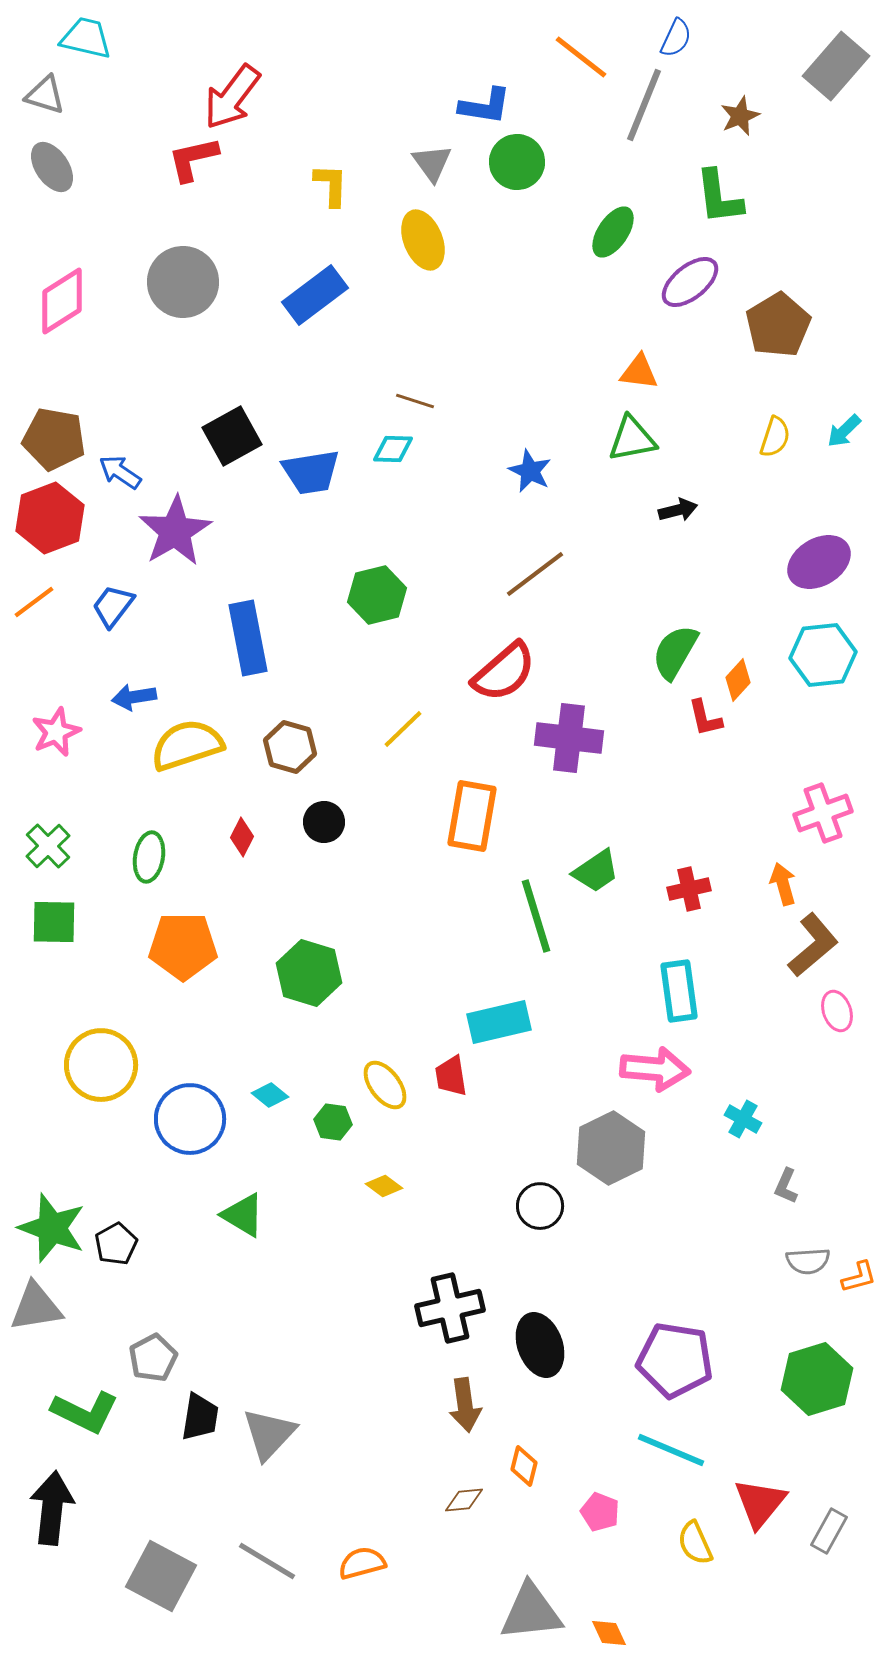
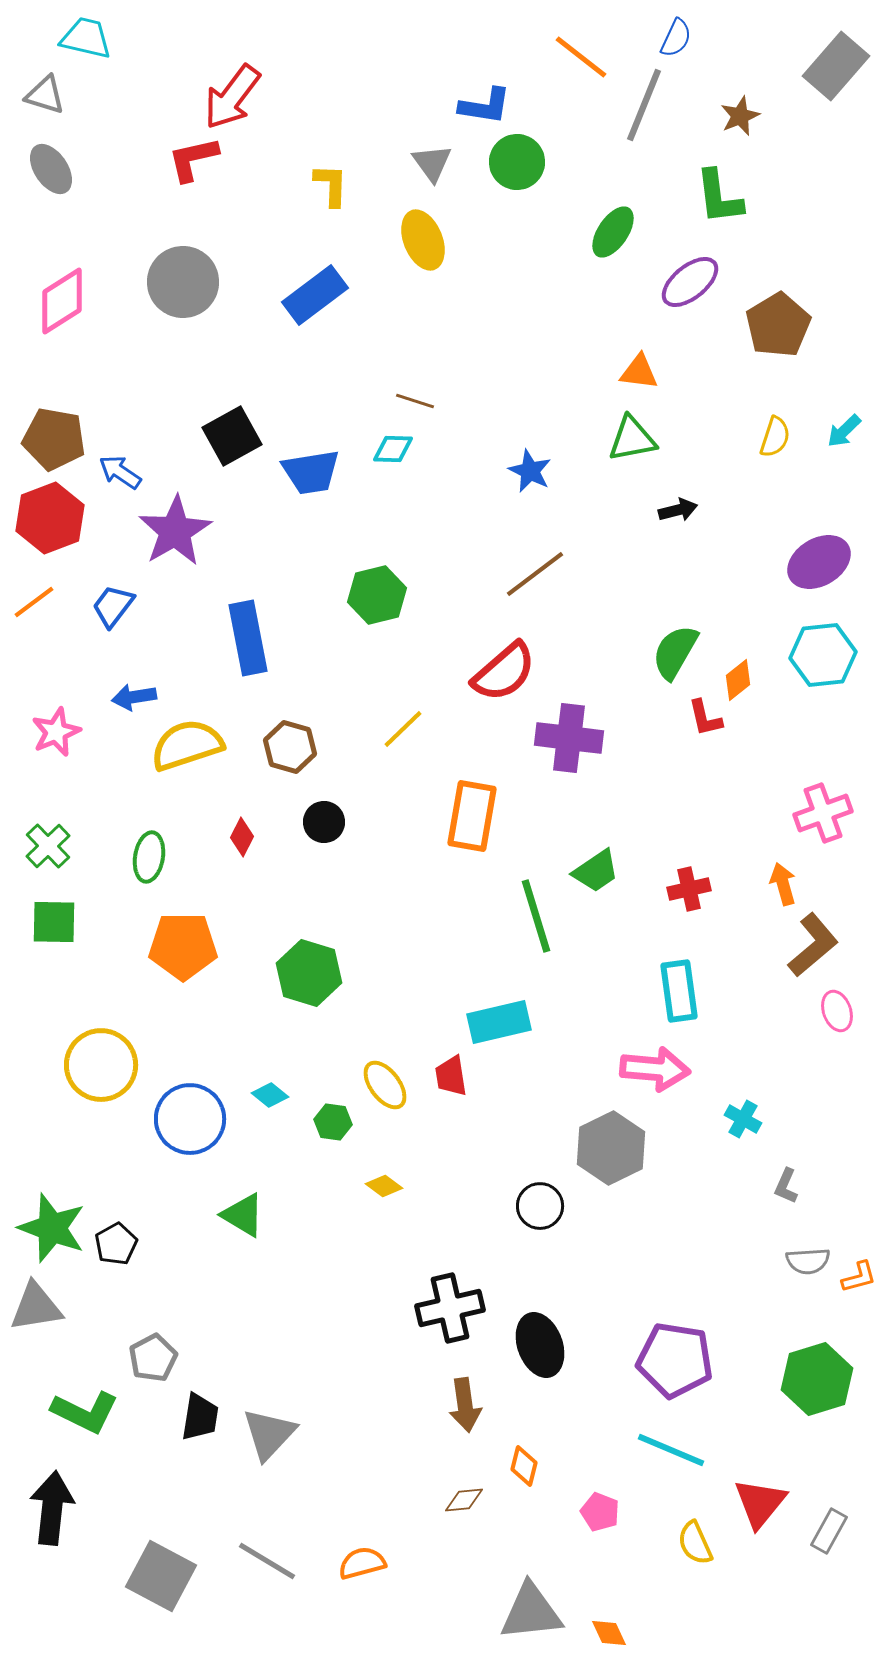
gray ellipse at (52, 167): moved 1 px left, 2 px down
orange diamond at (738, 680): rotated 9 degrees clockwise
